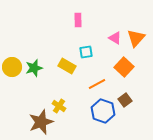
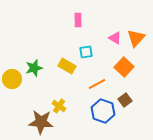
yellow circle: moved 12 px down
brown star: rotated 25 degrees clockwise
